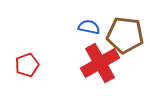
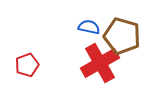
brown pentagon: moved 3 px left, 1 px down; rotated 9 degrees clockwise
